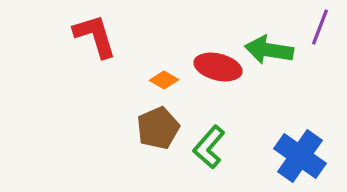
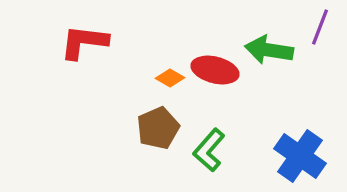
red L-shape: moved 11 px left, 6 px down; rotated 66 degrees counterclockwise
red ellipse: moved 3 px left, 3 px down
orange diamond: moved 6 px right, 2 px up
green L-shape: moved 3 px down
